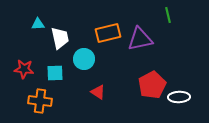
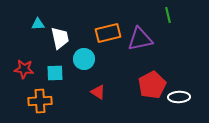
orange cross: rotated 10 degrees counterclockwise
